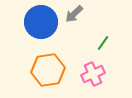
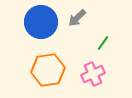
gray arrow: moved 3 px right, 4 px down
